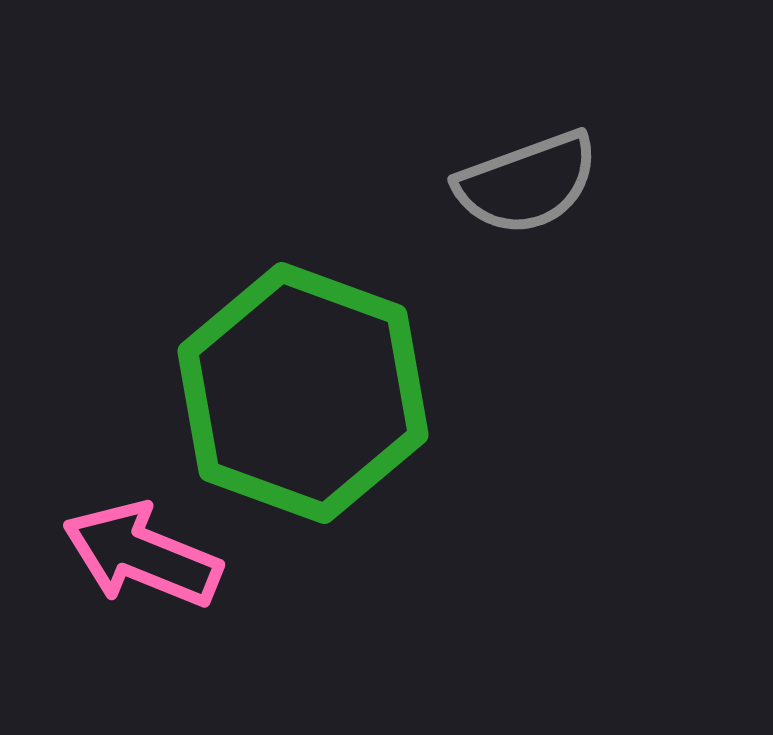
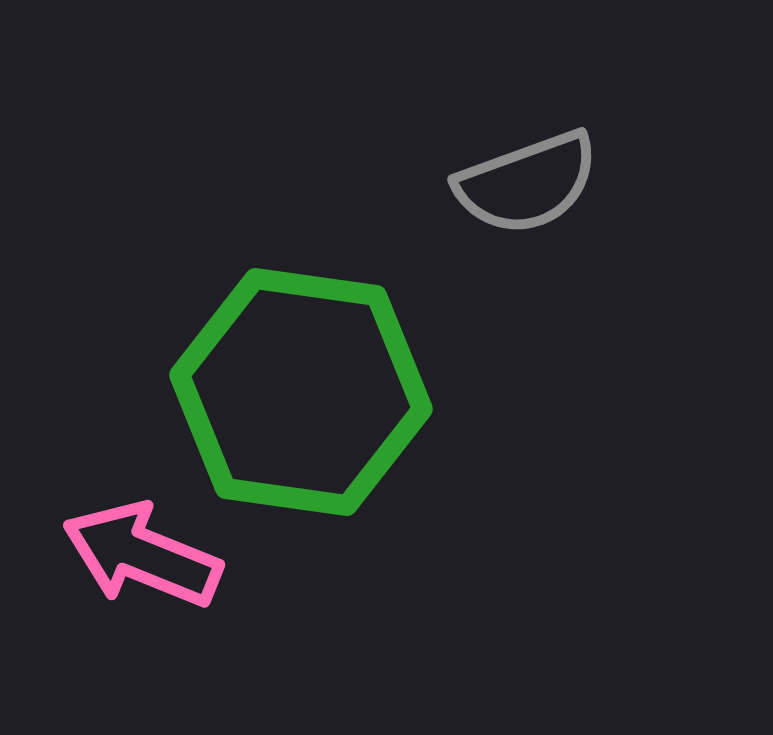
green hexagon: moved 2 px left, 1 px up; rotated 12 degrees counterclockwise
